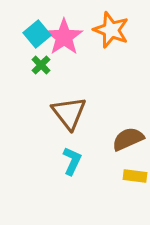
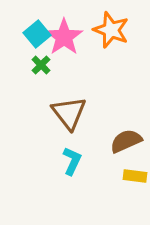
brown semicircle: moved 2 px left, 2 px down
